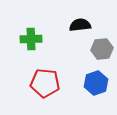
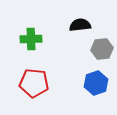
red pentagon: moved 11 px left
